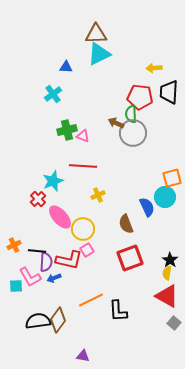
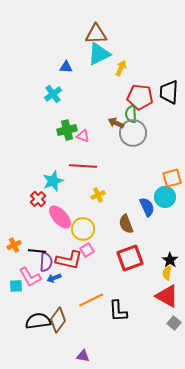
yellow arrow: moved 33 px left; rotated 119 degrees clockwise
